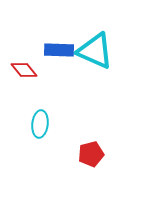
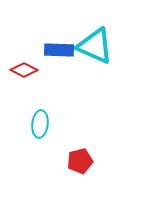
cyan triangle: moved 5 px up
red diamond: rotated 24 degrees counterclockwise
red pentagon: moved 11 px left, 7 px down
